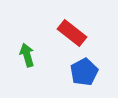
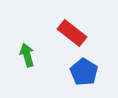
blue pentagon: rotated 12 degrees counterclockwise
